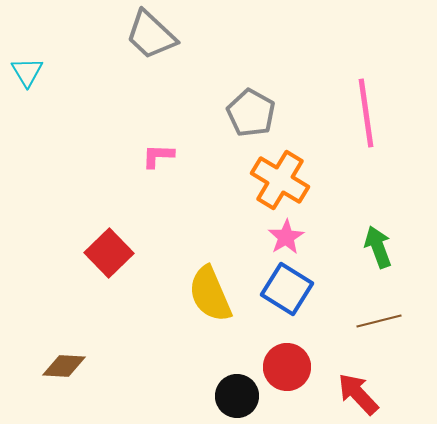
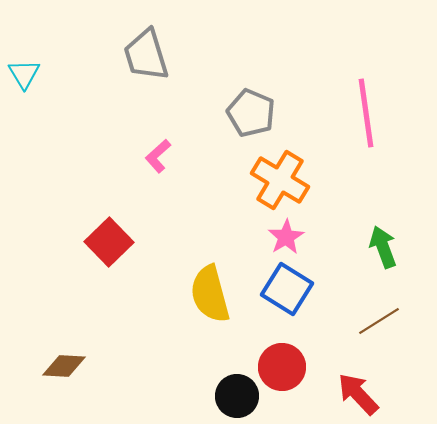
gray trapezoid: moved 5 px left, 20 px down; rotated 30 degrees clockwise
cyan triangle: moved 3 px left, 2 px down
gray pentagon: rotated 6 degrees counterclockwise
pink L-shape: rotated 44 degrees counterclockwise
green arrow: moved 5 px right
red square: moved 11 px up
yellow semicircle: rotated 8 degrees clockwise
brown line: rotated 18 degrees counterclockwise
red circle: moved 5 px left
